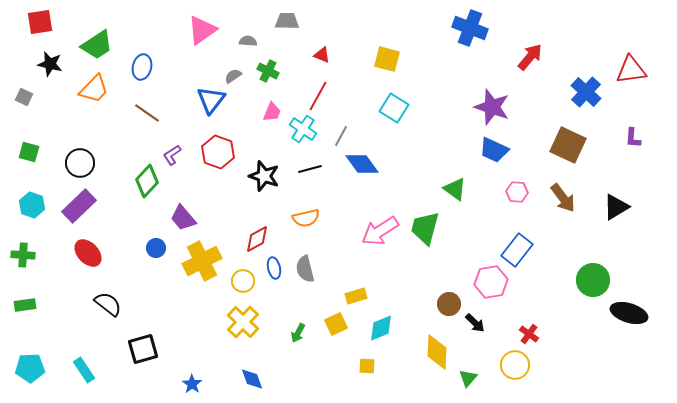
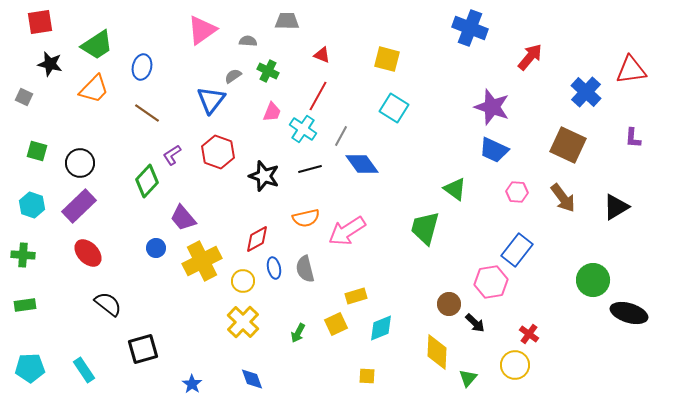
green square at (29, 152): moved 8 px right, 1 px up
pink arrow at (380, 231): moved 33 px left
yellow square at (367, 366): moved 10 px down
